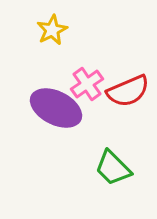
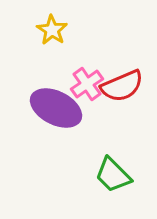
yellow star: rotated 12 degrees counterclockwise
red semicircle: moved 6 px left, 5 px up
green trapezoid: moved 7 px down
